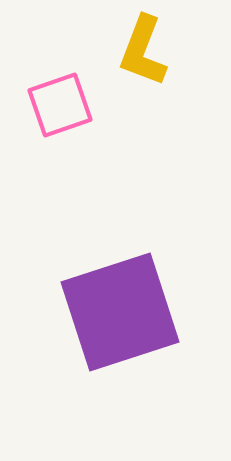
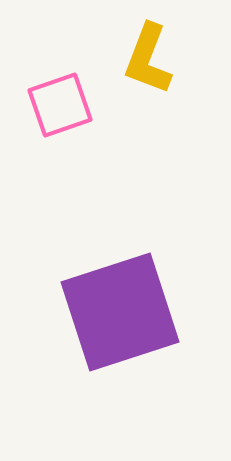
yellow L-shape: moved 5 px right, 8 px down
